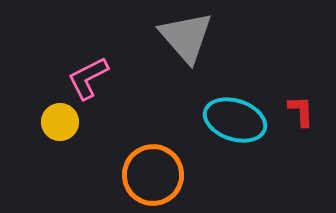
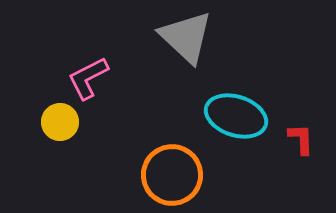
gray triangle: rotated 6 degrees counterclockwise
red L-shape: moved 28 px down
cyan ellipse: moved 1 px right, 4 px up
orange circle: moved 19 px right
